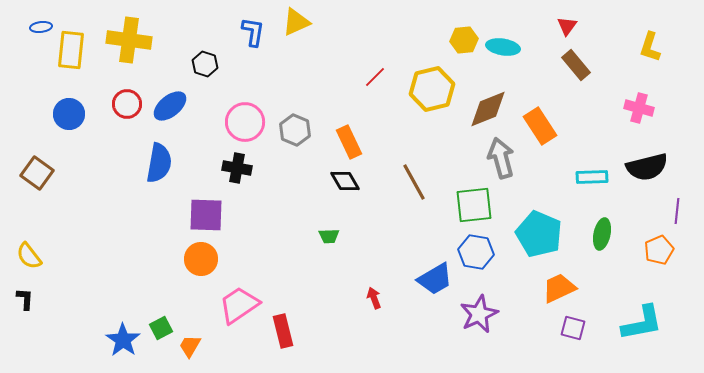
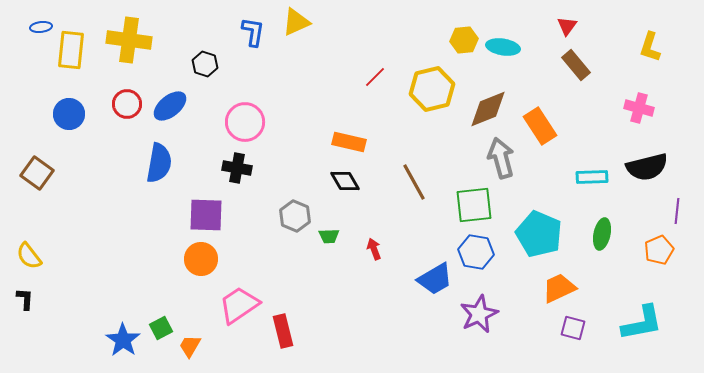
gray hexagon at (295, 130): moved 86 px down
orange rectangle at (349, 142): rotated 52 degrees counterclockwise
red arrow at (374, 298): moved 49 px up
